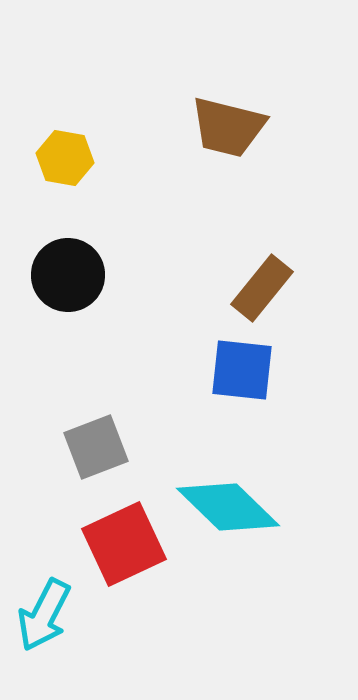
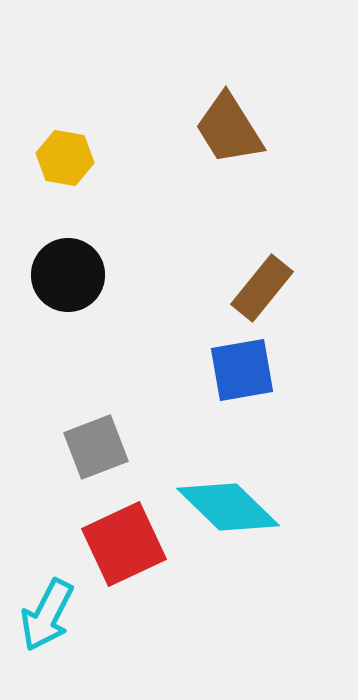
brown trapezoid: moved 1 px right, 2 px down; rotated 44 degrees clockwise
blue square: rotated 16 degrees counterclockwise
cyan arrow: moved 3 px right
